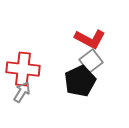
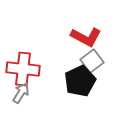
red L-shape: moved 4 px left, 2 px up
gray square: moved 1 px right
gray arrow: moved 1 px left, 1 px down
